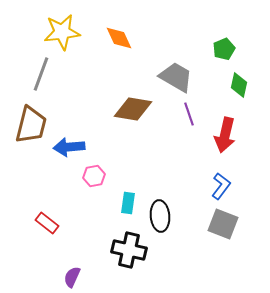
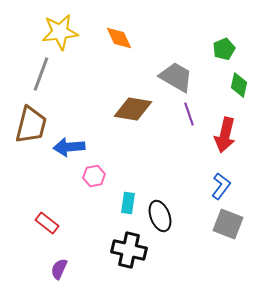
yellow star: moved 2 px left
black ellipse: rotated 16 degrees counterclockwise
gray square: moved 5 px right
purple semicircle: moved 13 px left, 8 px up
